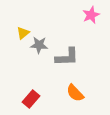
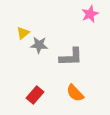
pink star: moved 1 px left, 1 px up
gray L-shape: moved 4 px right
red rectangle: moved 4 px right, 4 px up
